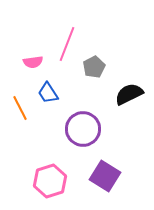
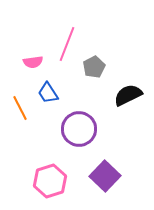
black semicircle: moved 1 px left, 1 px down
purple circle: moved 4 px left
purple square: rotated 12 degrees clockwise
